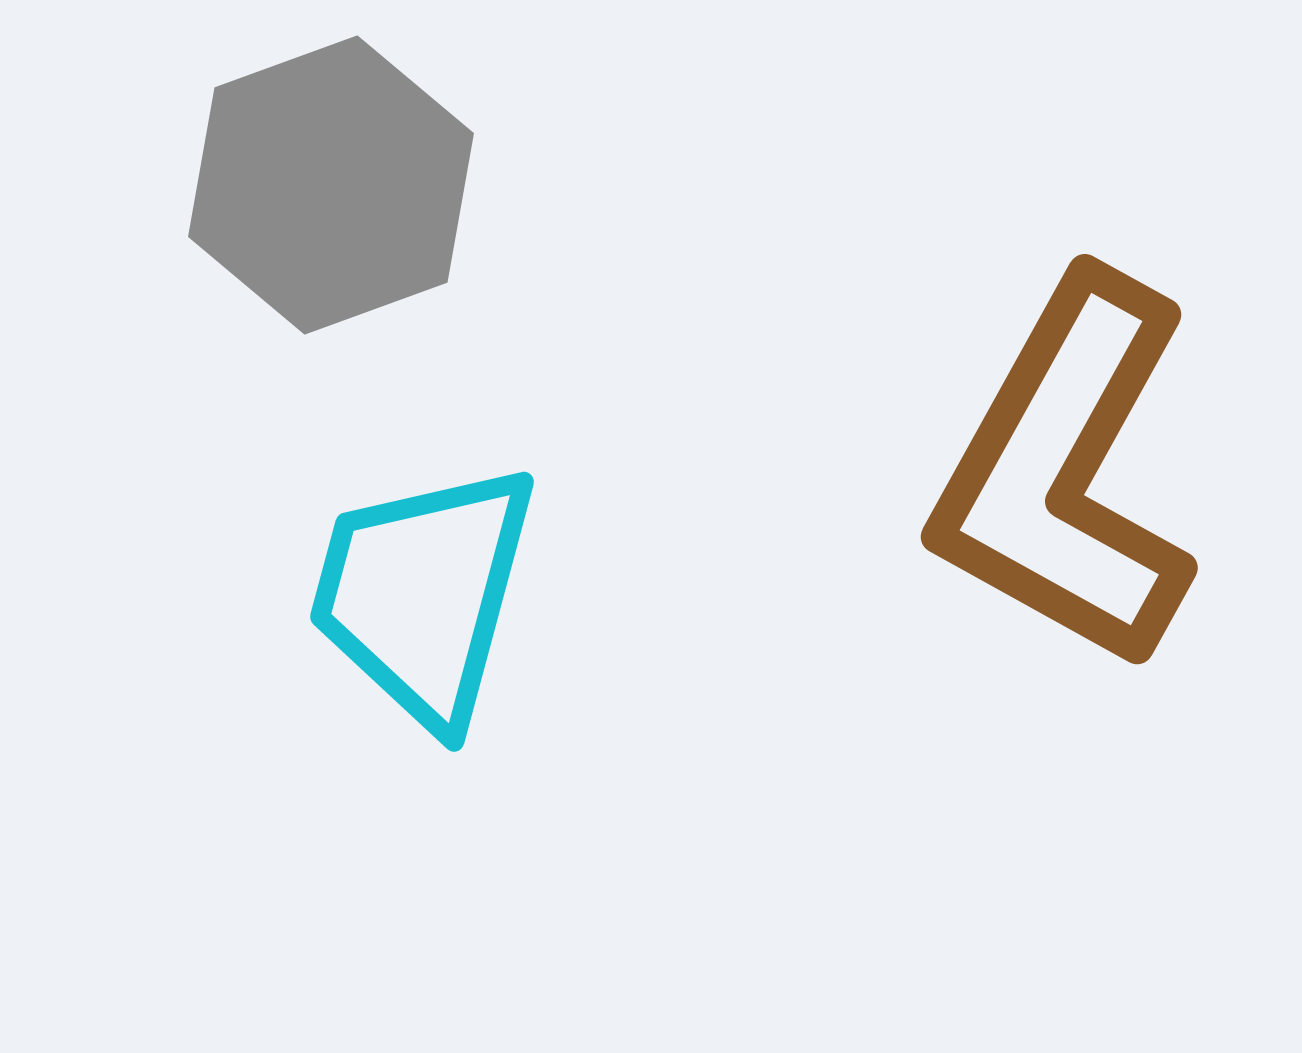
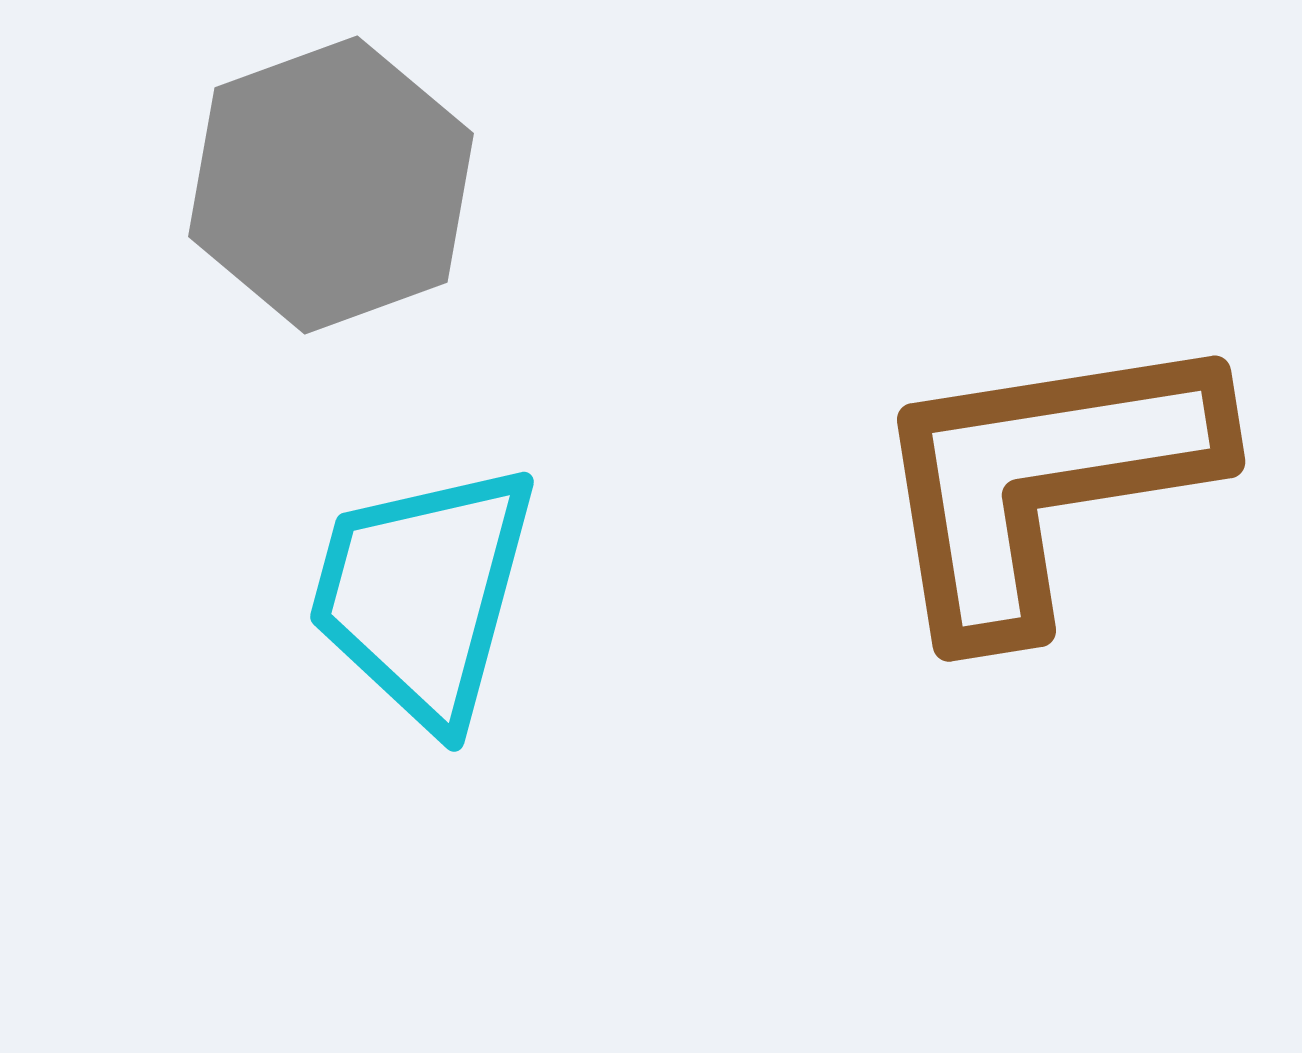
brown L-shape: moved 22 px left, 9 px down; rotated 52 degrees clockwise
